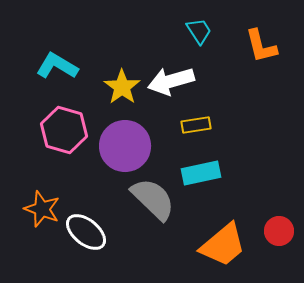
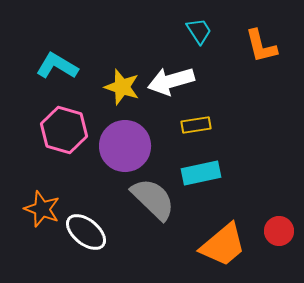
yellow star: rotated 18 degrees counterclockwise
